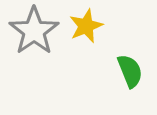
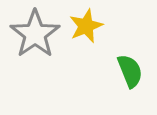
gray star: moved 1 px right, 3 px down
